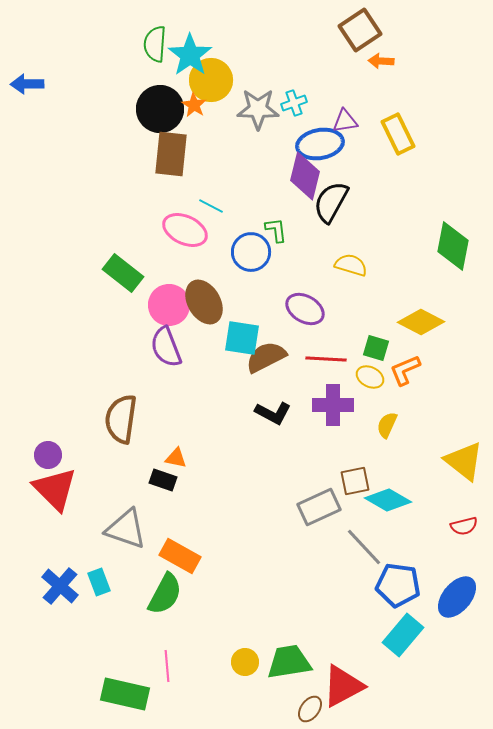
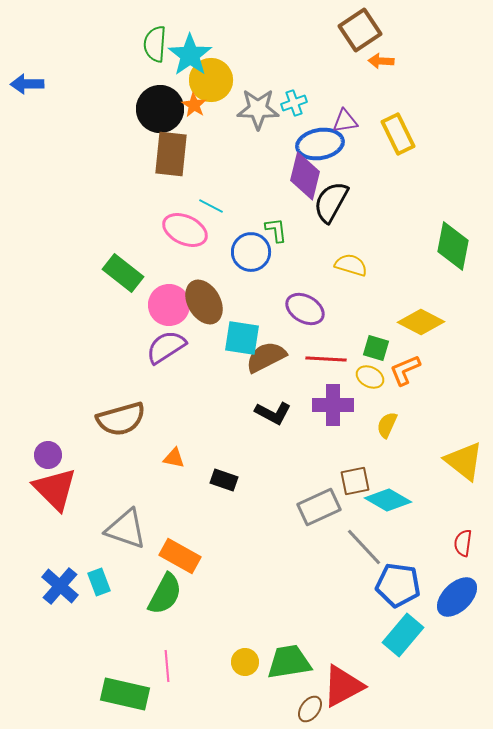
purple semicircle at (166, 347): rotated 78 degrees clockwise
brown semicircle at (121, 419): rotated 114 degrees counterclockwise
orange triangle at (176, 458): moved 2 px left
black rectangle at (163, 480): moved 61 px right
red semicircle at (464, 526): moved 1 px left, 17 px down; rotated 112 degrees clockwise
blue ellipse at (457, 597): rotated 6 degrees clockwise
